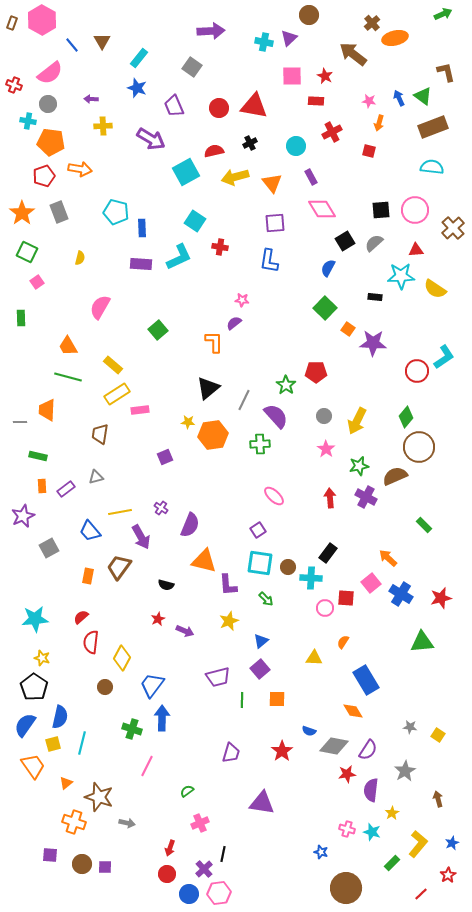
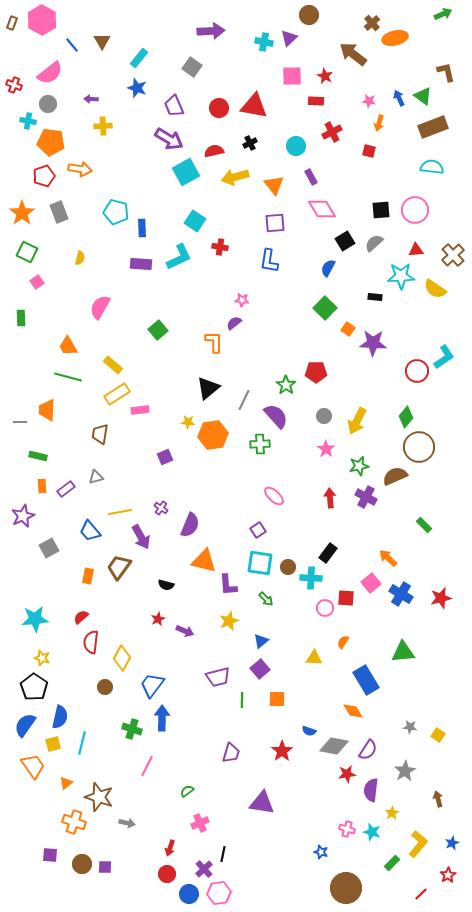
purple arrow at (151, 139): moved 18 px right
orange triangle at (272, 183): moved 2 px right, 2 px down
brown cross at (453, 228): moved 27 px down
green triangle at (422, 642): moved 19 px left, 10 px down
